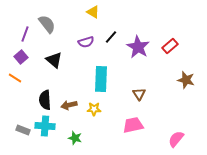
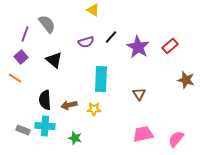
yellow triangle: moved 2 px up
pink trapezoid: moved 10 px right, 9 px down
